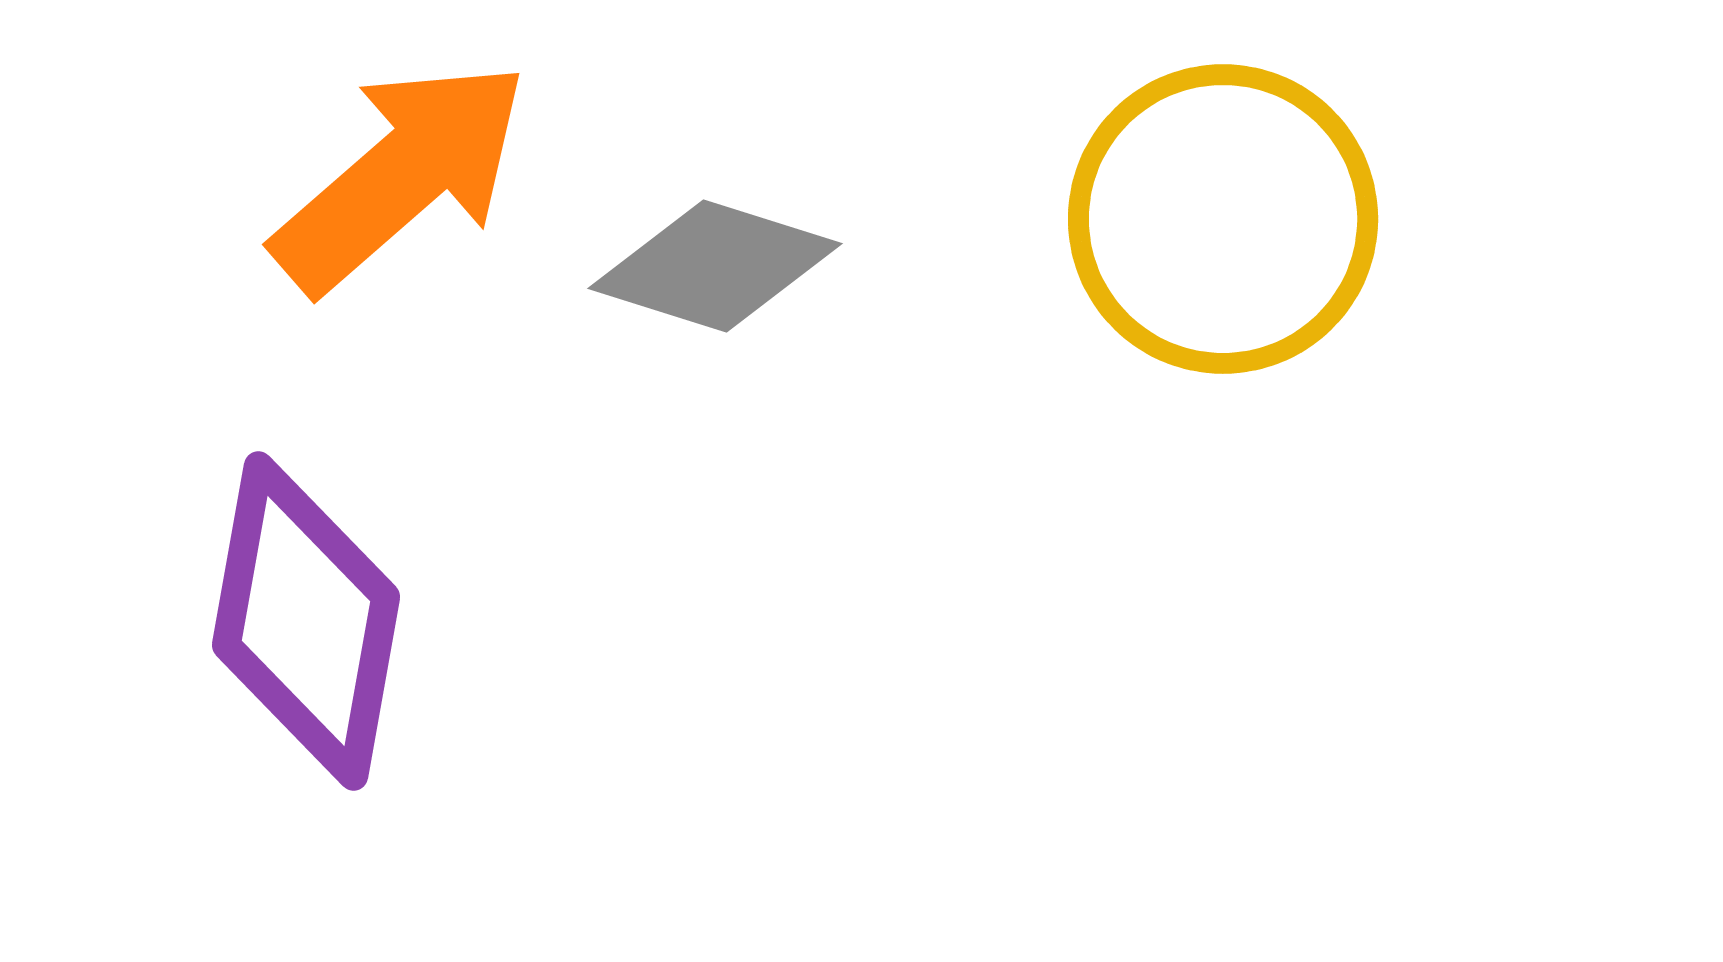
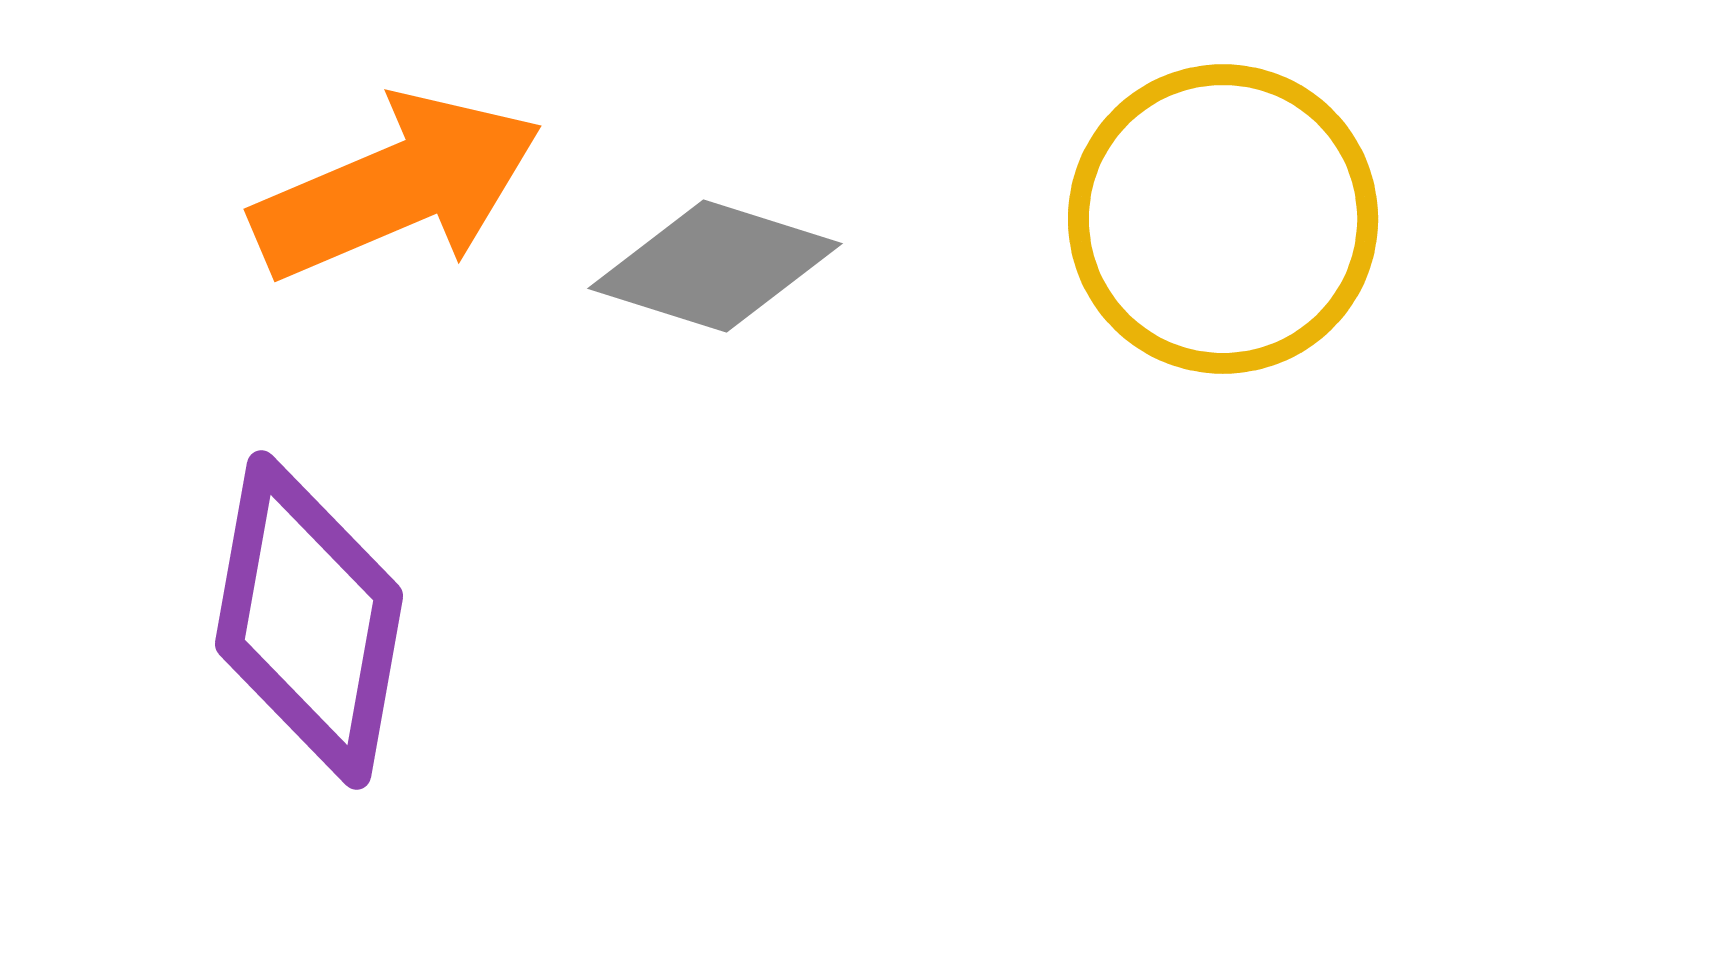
orange arrow: moved 4 px left, 11 px down; rotated 18 degrees clockwise
purple diamond: moved 3 px right, 1 px up
